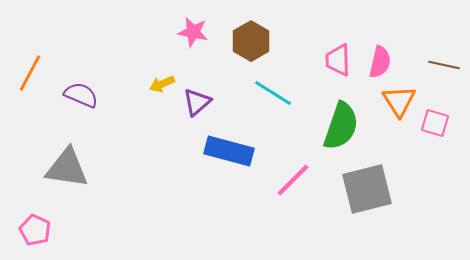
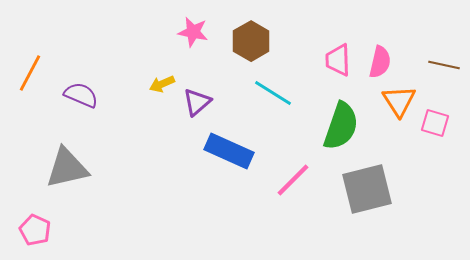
blue rectangle: rotated 9 degrees clockwise
gray triangle: rotated 21 degrees counterclockwise
